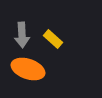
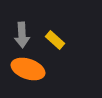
yellow rectangle: moved 2 px right, 1 px down
